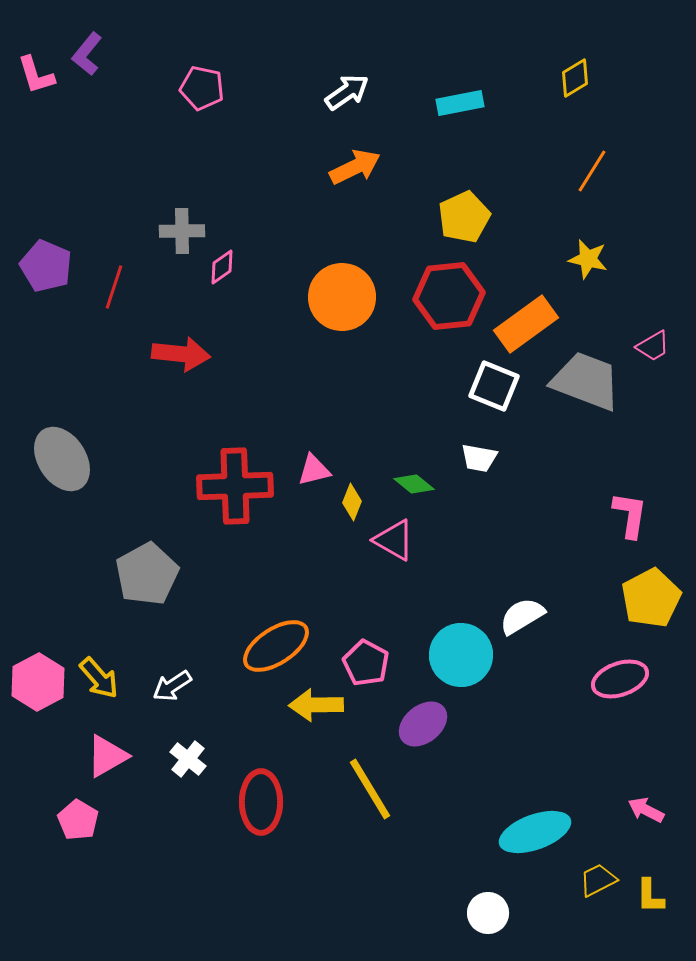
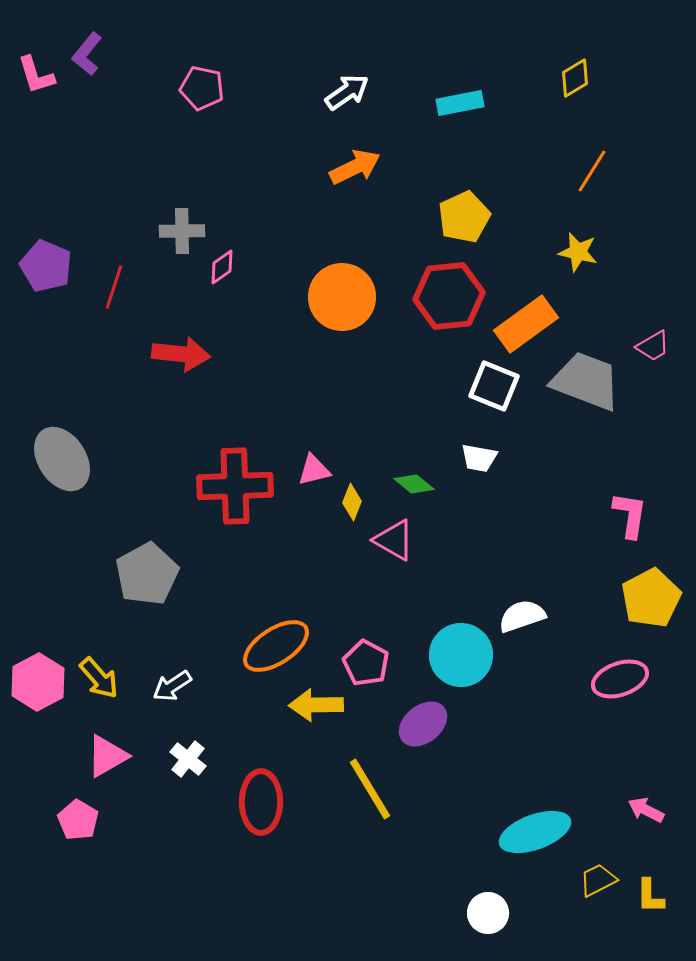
yellow star at (588, 259): moved 10 px left, 7 px up
white semicircle at (522, 616): rotated 12 degrees clockwise
